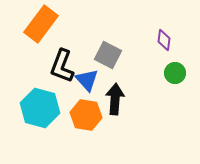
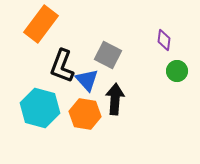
green circle: moved 2 px right, 2 px up
orange hexagon: moved 1 px left, 1 px up
